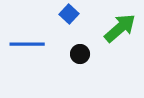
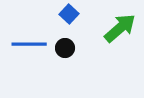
blue line: moved 2 px right
black circle: moved 15 px left, 6 px up
